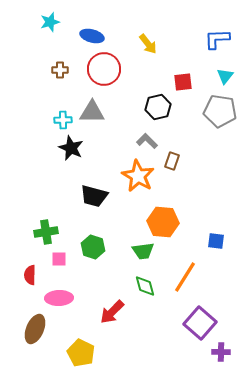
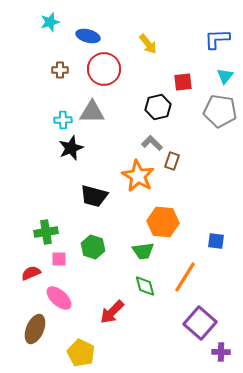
blue ellipse: moved 4 px left
gray L-shape: moved 5 px right, 2 px down
black star: rotated 25 degrees clockwise
red semicircle: moved 1 px right, 2 px up; rotated 66 degrees clockwise
pink ellipse: rotated 44 degrees clockwise
